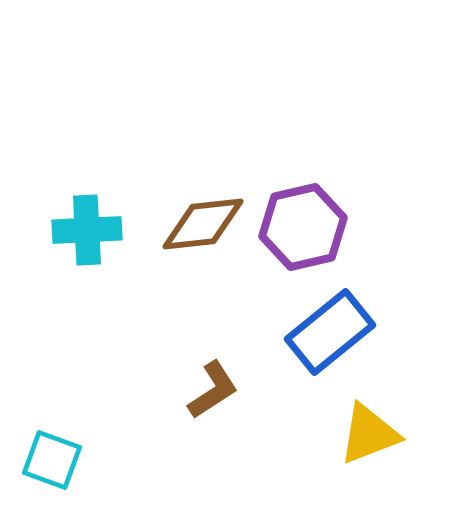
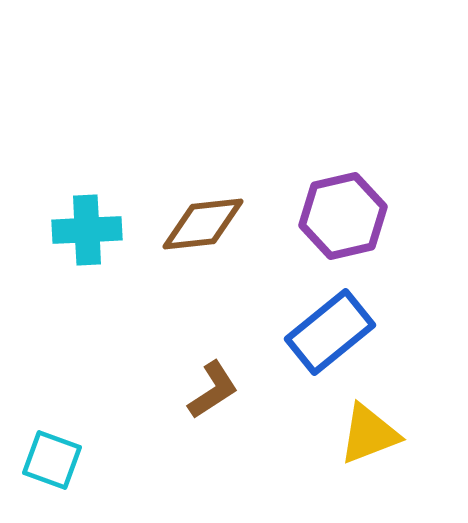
purple hexagon: moved 40 px right, 11 px up
